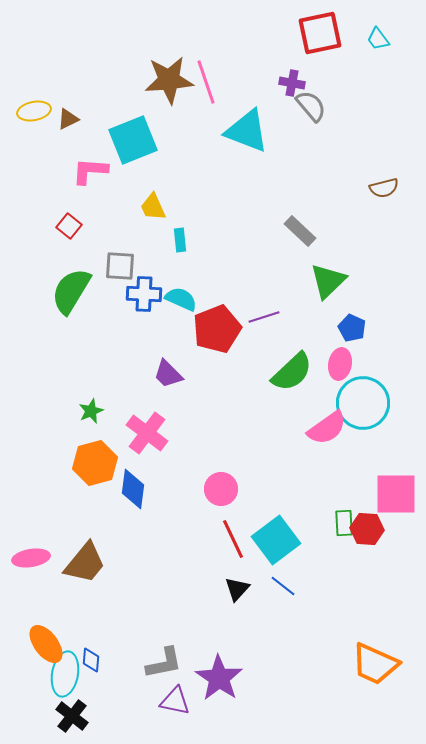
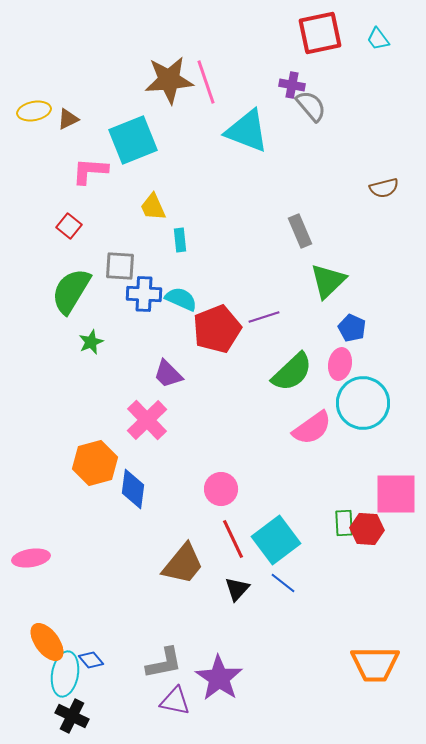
purple cross at (292, 83): moved 2 px down
gray rectangle at (300, 231): rotated 24 degrees clockwise
green star at (91, 411): moved 69 px up
pink semicircle at (327, 428): moved 15 px left
pink cross at (147, 433): moved 13 px up; rotated 9 degrees clockwise
brown trapezoid at (85, 563): moved 98 px right, 1 px down
blue line at (283, 586): moved 3 px up
orange ellipse at (46, 644): moved 1 px right, 2 px up
blue diamond at (91, 660): rotated 45 degrees counterclockwise
orange trapezoid at (375, 664): rotated 24 degrees counterclockwise
black cross at (72, 716): rotated 12 degrees counterclockwise
